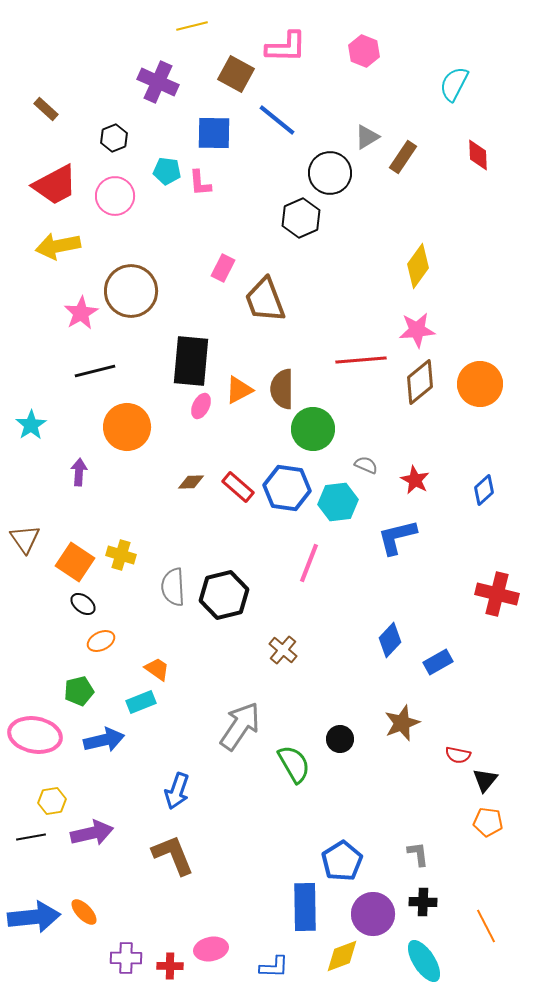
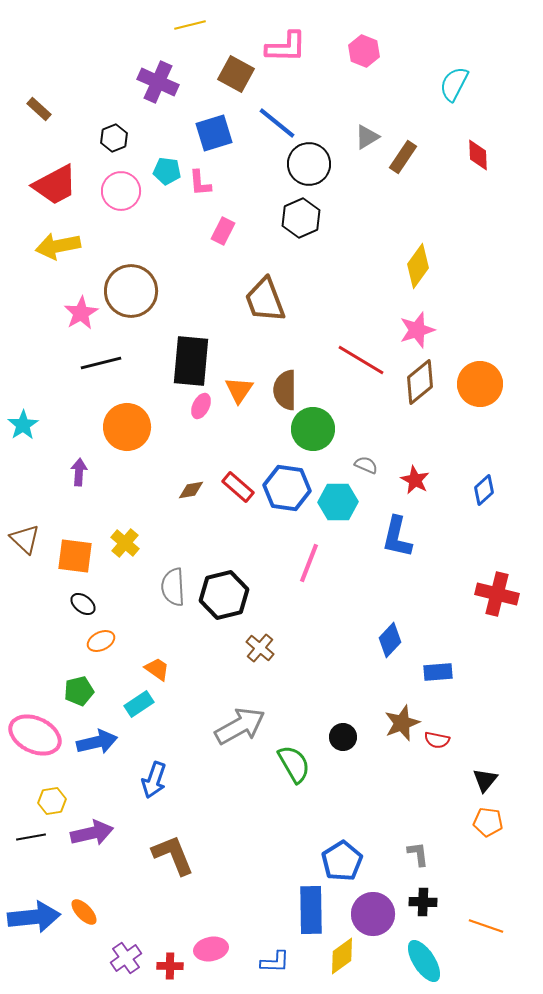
yellow line at (192, 26): moved 2 px left, 1 px up
brown rectangle at (46, 109): moved 7 px left
blue line at (277, 120): moved 3 px down
blue square at (214, 133): rotated 18 degrees counterclockwise
black circle at (330, 173): moved 21 px left, 9 px up
pink circle at (115, 196): moved 6 px right, 5 px up
pink rectangle at (223, 268): moved 37 px up
pink star at (417, 330): rotated 12 degrees counterclockwise
red line at (361, 360): rotated 36 degrees clockwise
black line at (95, 371): moved 6 px right, 8 px up
brown semicircle at (282, 389): moved 3 px right, 1 px down
orange triangle at (239, 390): rotated 28 degrees counterclockwise
cyan star at (31, 425): moved 8 px left
brown diamond at (191, 482): moved 8 px down; rotated 8 degrees counterclockwise
cyan hexagon at (338, 502): rotated 6 degrees clockwise
blue L-shape at (397, 537): rotated 63 degrees counterclockwise
brown triangle at (25, 539): rotated 12 degrees counterclockwise
yellow cross at (121, 555): moved 4 px right, 12 px up; rotated 24 degrees clockwise
orange square at (75, 562): moved 6 px up; rotated 27 degrees counterclockwise
brown cross at (283, 650): moved 23 px left, 2 px up
blue rectangle at (438, 662): moved 10 px down; rotated 24 degrees clockwise
cyan rectangle at (141, 702): moved 2 px left, 2 px down; rotated 12 degrees counterclockwise
gray arrow at (240, 726): rotated 27 degrees clockwise
pink ellipse at (35, 735): rotated 15 degrees clockwise
black circle at (340, 739): moved 3 px right, 2 px up
blue arrow at (104, 740): moved 7 px left, 2 px down
red semicircle at (458, 755): moved 21 px left, 15 px up
blue arrow at (177, 791): moved 23 px left, 11 px up
blue rectangle at (305, 907): moved 6 px right, 3 px down
orange line at (486, 926): rotated 44 degrees counterclockwise
yellow diamond at (342, 956): rotated 15 degrees counterclockwise
purple cross at (126, 958): rotated 36 degrees counterclockwise
blue L-shape at (274, 967): moved 1 px right, 5 px up
